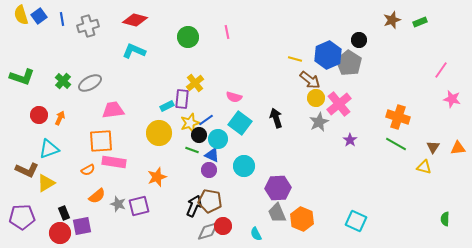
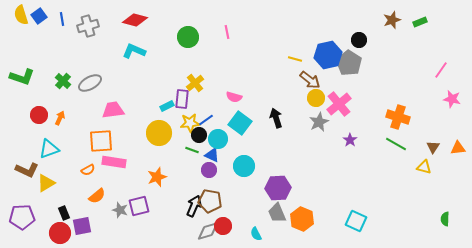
blue hexagon at (328, 55): rotated 12 degrees clockwise
yellow star at (190, 123): rotated 12 degrees clockwise
gray star at (118, 204): moved 2 px right, 6 px down
